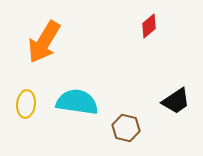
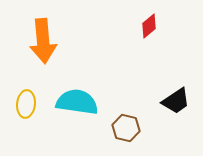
orange arrow: moved 1 px left, 1 px up; rotated 36 degrees counterclockwise
